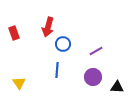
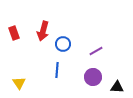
red arrow: moved 5 px left, 4 px down
